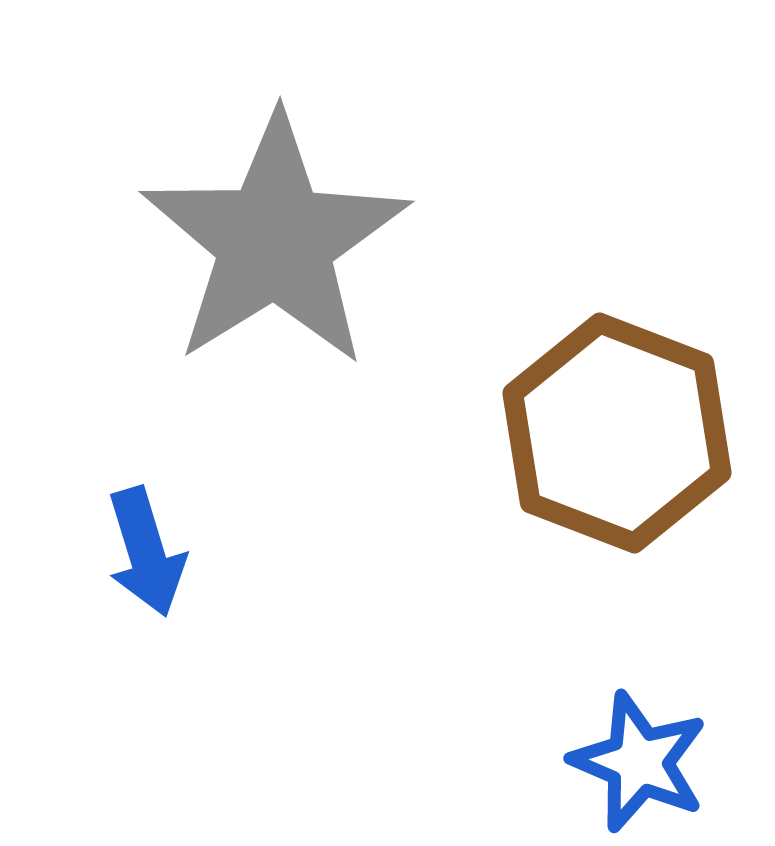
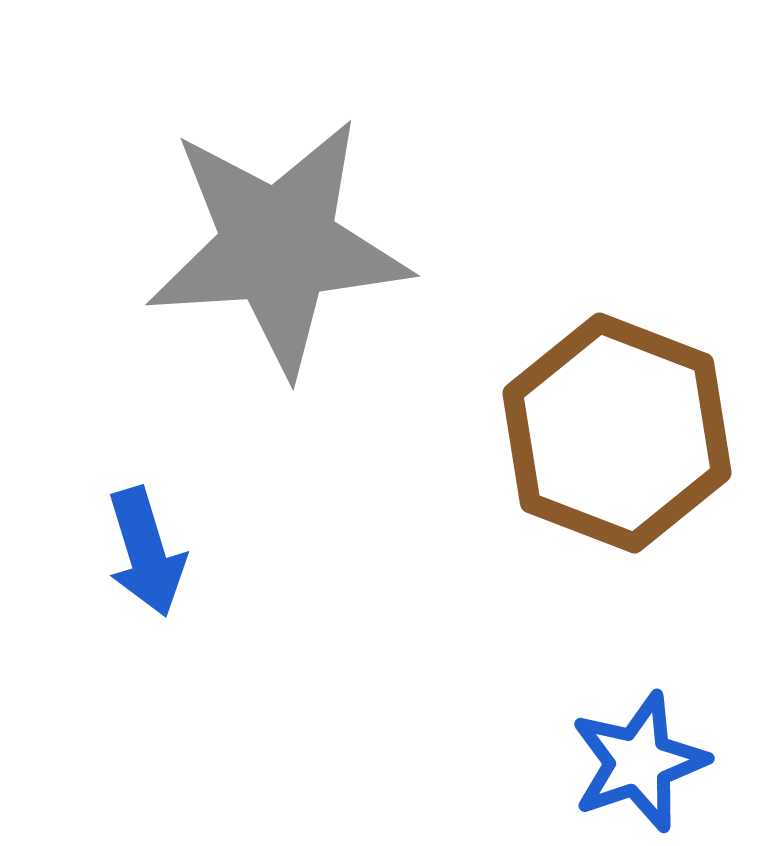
gray star: moved 3 px right, 5 px down; rotated 28 degrees clockwise
blue star: rotated 30 degrees clockwise
